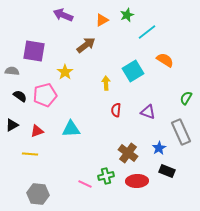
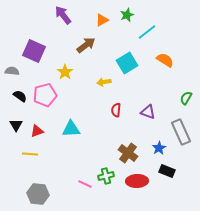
purple arrow: rotated 30 degrees clockwise
purple square: rotated 15 degrees clockwise
cyan square: moved 6 px left, 8 px up
yellow arrow: moved 2 px left, 1 px up; rotated 96 degrees counterclockwise
black triangle: moved 4 px right; rotated 32 degrees counterclockwise
